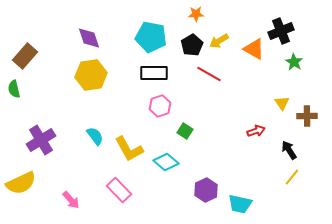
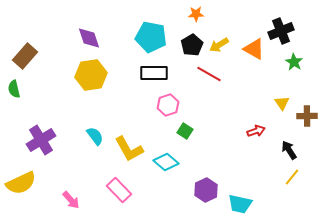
yellow arrow: moved 4 px down
pink hexagon: moved 8 px right, 1 px up
